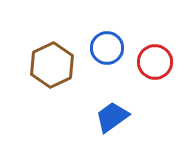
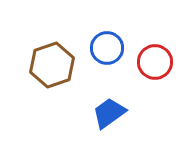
brown hexagon: rotated 6 degrees clockwise
blue trapezoid: moved 3 px left, 4 px up
